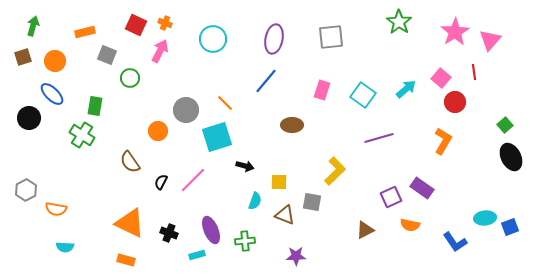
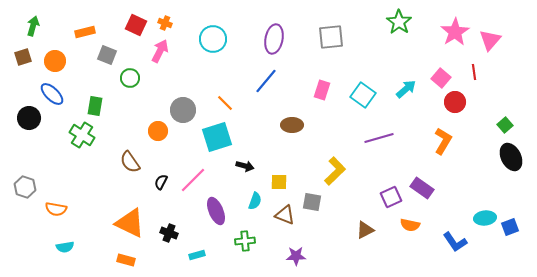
gray circle at (186, 110): moved 3 px left
gray hexagon at (26, 190): moved 1 px left, 3 px up; rotated 15 degrees counterclockwise
purple ellipse at (211, 230): moved 5 px right, 19 px up
cyan semicircle at (65, 247): rotated 12 degrees counterclockwise
